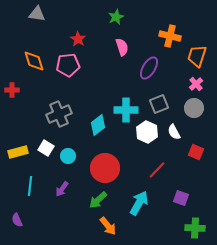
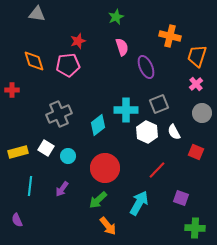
red star: moved 2 px down; rotated 21 degrees clockwise
purple ellipse: moved 3 px left, 1 px up; rotated 55 degrees counterclockwise
gray circle: moved 8 px right, 5 px down
